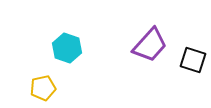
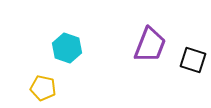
purple trapezoid: rotated 21 degrees counterclockwise
yellow pentagon: rotated 25 degrees clockwise
